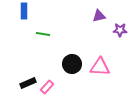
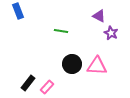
blue rectangle: moved 6 px left; rotated 21 degrees counterclockwise
purple triangle: rotated 40 degrees clockwise
purple star: moved 9 px left, 3 px down; rotated 24 degrees clockwise
green line: moved 18 px right, 3 px up
pink triangle: moved 3 px left, 1 px up
black rectangle: rotated 28 degrees counterclockwise
